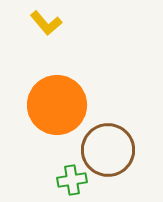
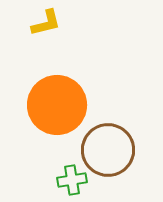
yellow L-shape: rotated 64 degrees counterclockwise
